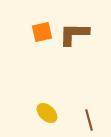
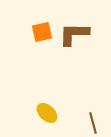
brown line: moved 4 px right, 3 px down
